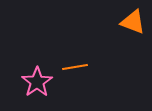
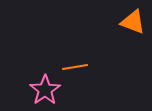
pink star: moved 8 px right, 8 px down
